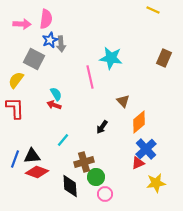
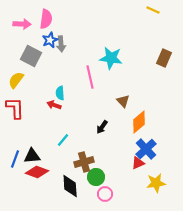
gray square: moved 3 px left, 3 px up
cyan semicircle: moved 4 px right, 1 px up; rotated 152 degrees counterclockwise
